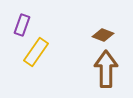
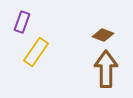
purple rectangle: moved 3 px up
